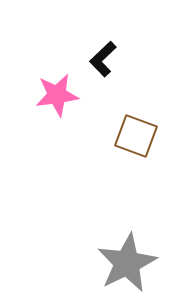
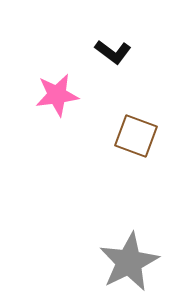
black L-shape: moved 10 px right, 7 px up; rotated 99 degrees counterclockwise
gray star: moved 2 px right, 1 px up
